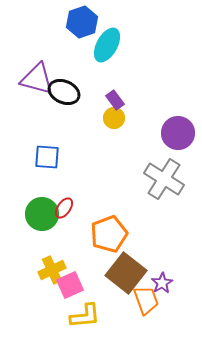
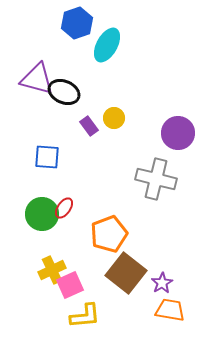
blue hexagon: moved 5 px left, 1 px down
purple rectangle: moved 26 px left, 26 px down
gray cross: moved 8 px left; rotated 18 degrees counterclockwise
orange trapezoid: moved 24 px right, 10 px down; rotated 60 degrees counterclockwise
